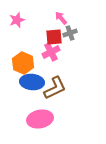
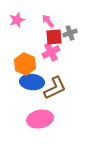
pink arrow: moved 13 px left, 3 px down
orange hexagon: moved 2 px right, 1 px down
